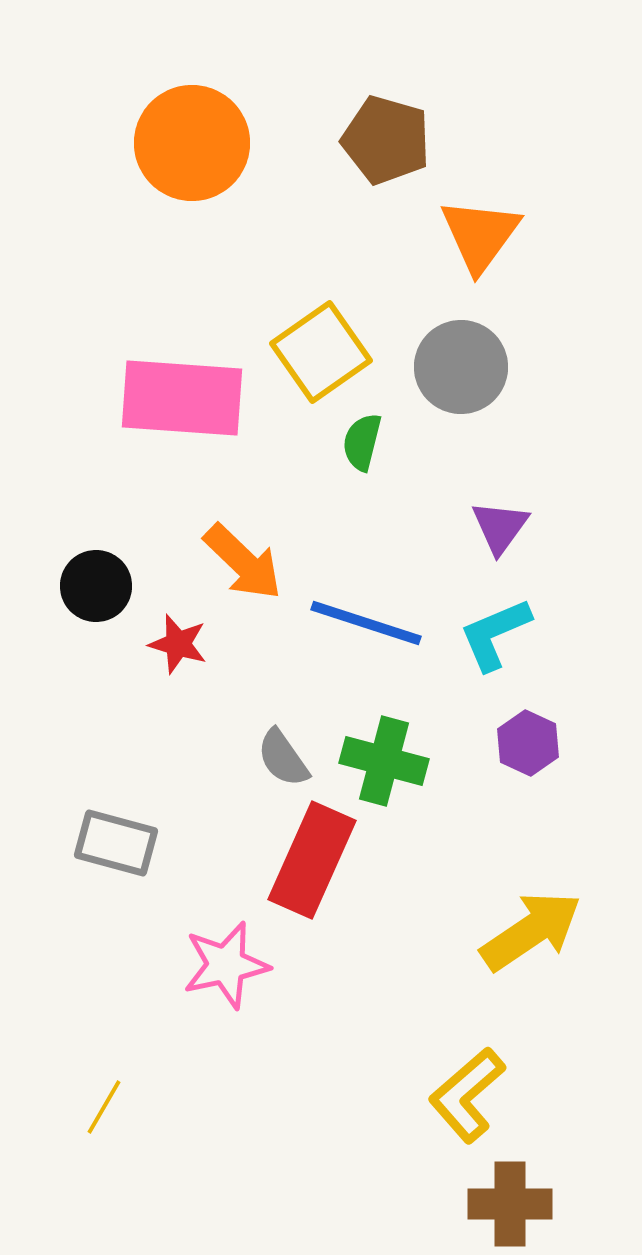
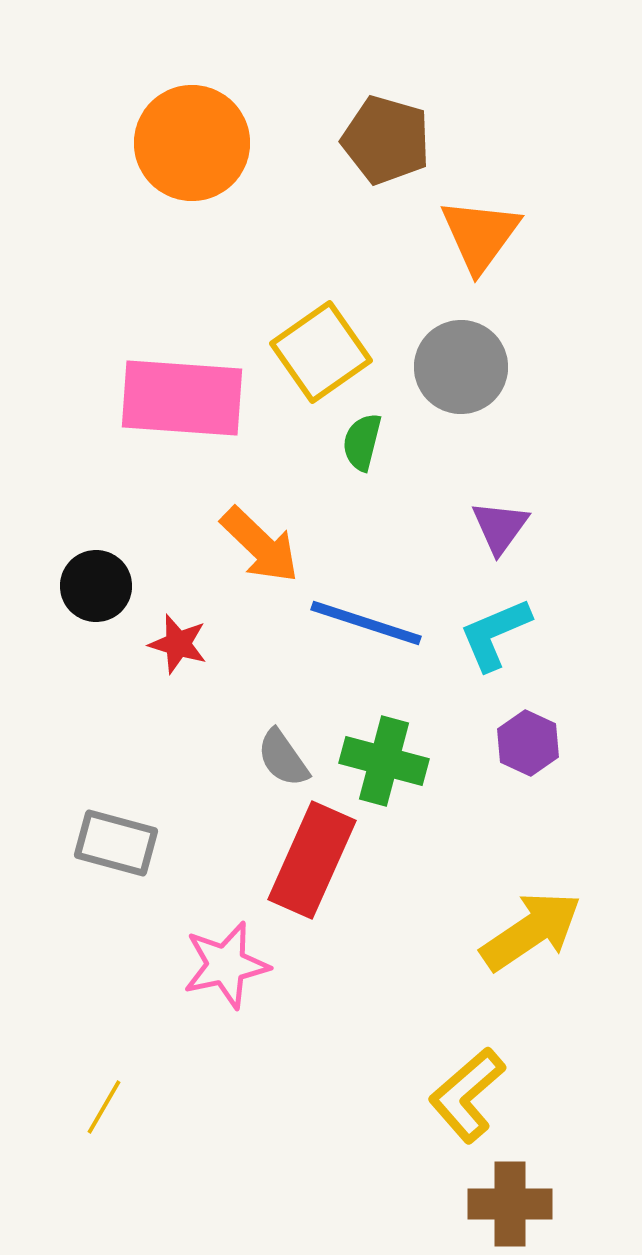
orange arrow: moved 17 px right, 17 px up
